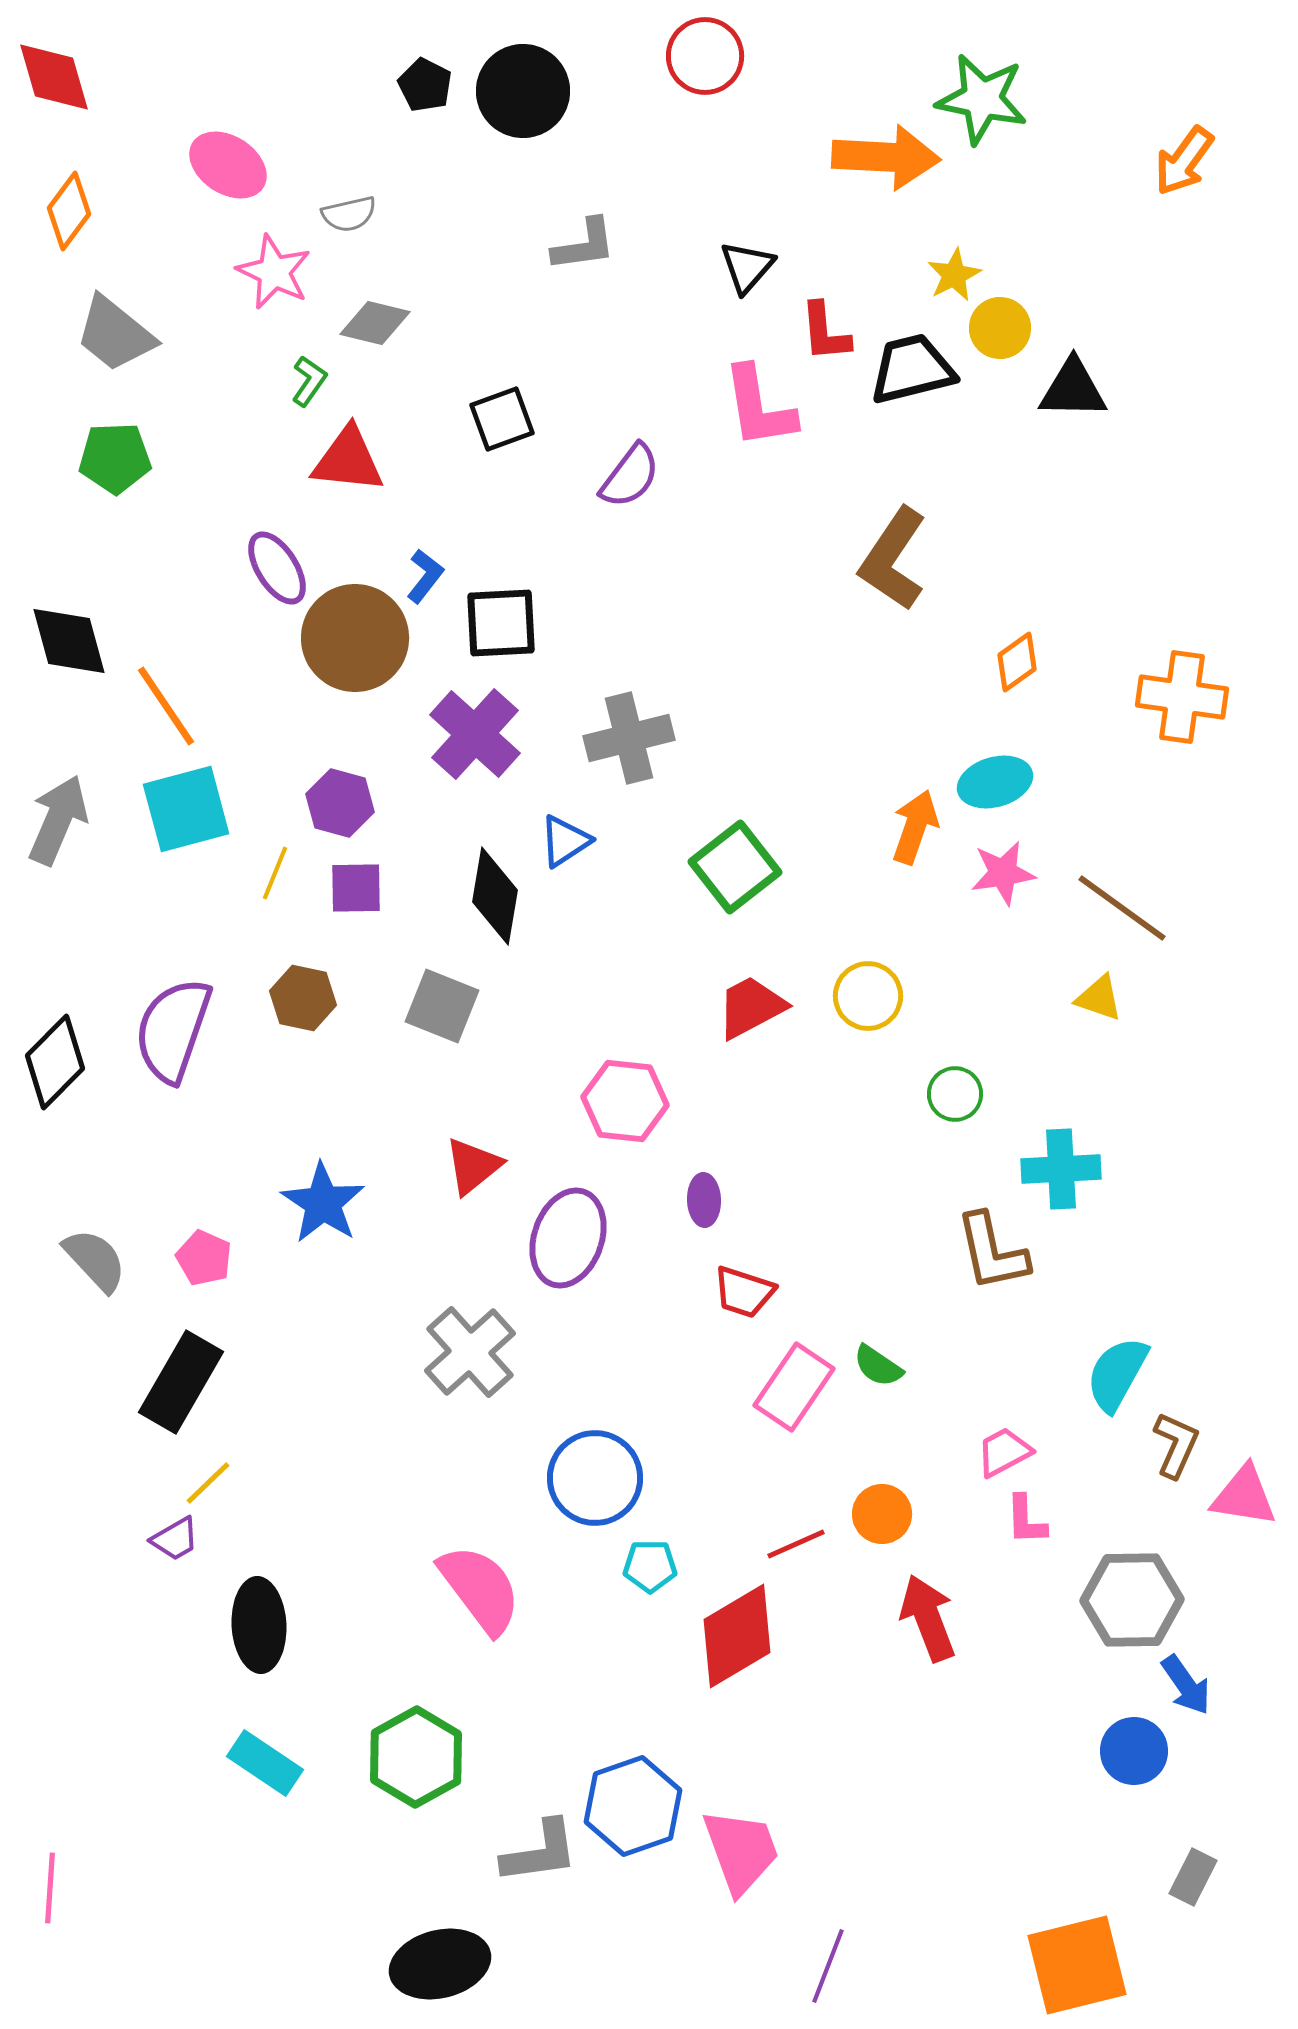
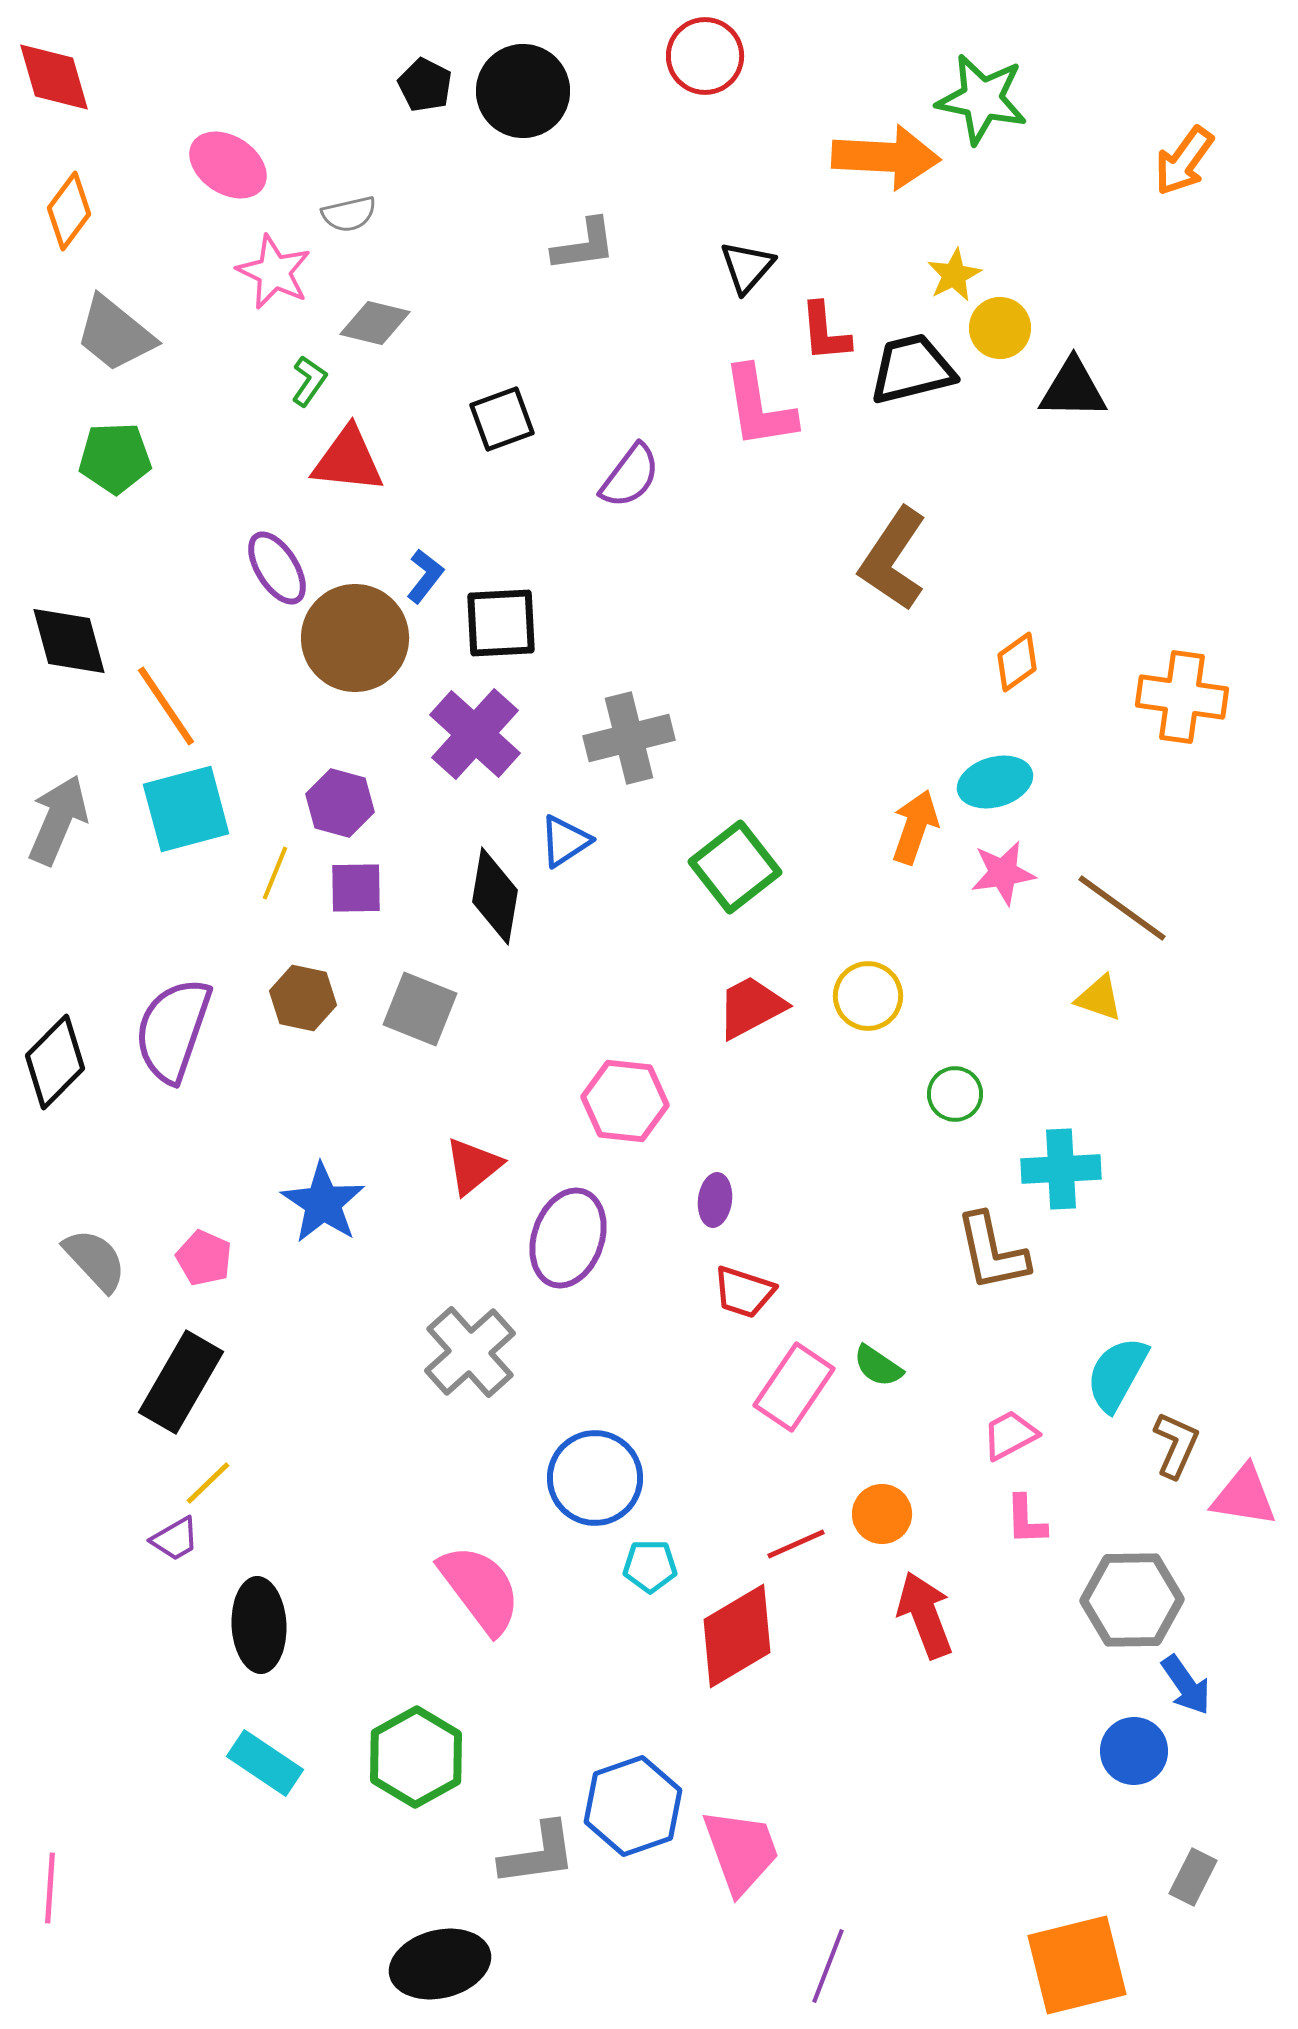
gray square at (442, 1006): moved 22 px left, 3 px down
purple ellipse at (704, 1200): moved 11 px right; rotated 9 degrees clockwise
pink trapezoid at (1004, 1452): moved 6 px right, 17 px up
red arrow at (928, 1618): moved 3 px left, 3 px up
gray L-shape at (540, 1852): moved 2 px left, 2 px down
